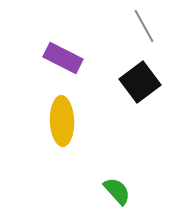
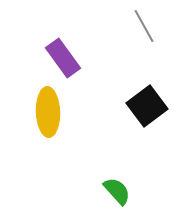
purple rectangle: rotated 27 degrees clockwise
black square: moved 7 px right, 24 px down
yellow ellipse: moved 14 px left, 9 px up
